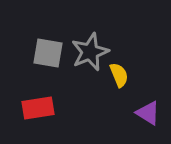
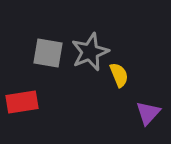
red rectangle: moved 16 px left, 6 px up
purple triangle: rotated 40 degrees clockwise
